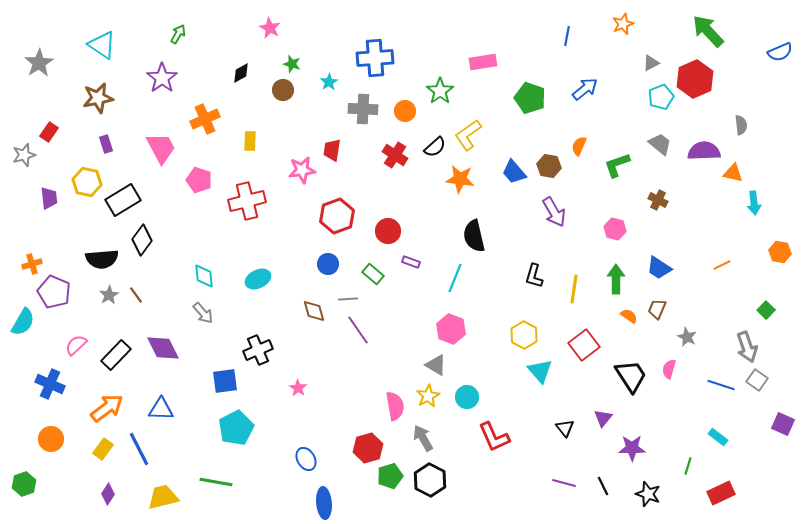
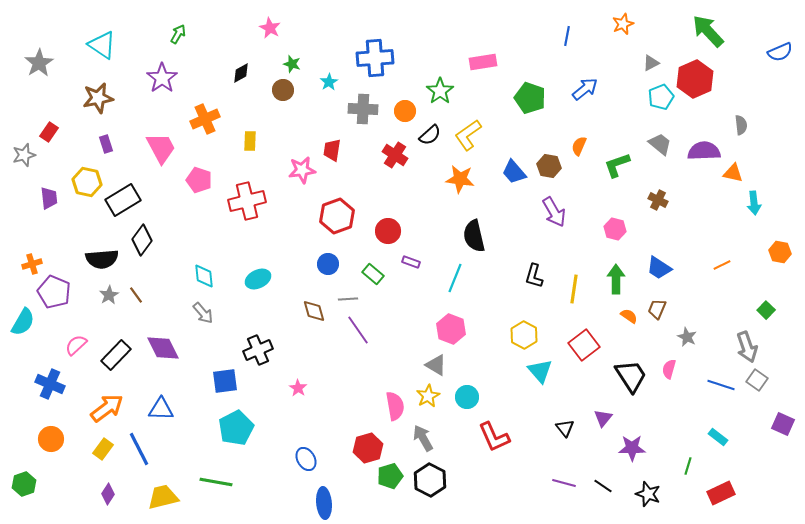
black semicircle at (435, 147): moved 5 px left, 12 px up
black line at (603, 486): rotated 30 degrees counterclockwise
